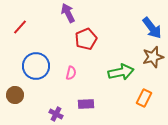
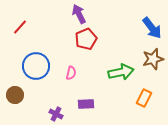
purple arrow: moved 11 px right, 1 px down
brown star: moved 2 px down
